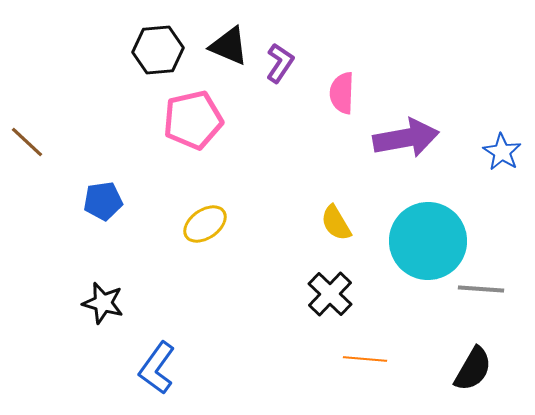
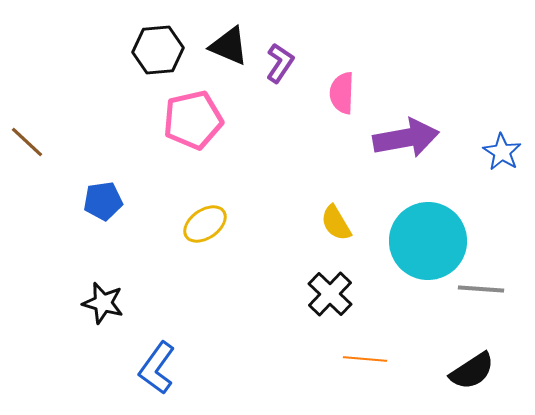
black semicircle: moved 1 px left, 2 px down; rotated 27 degrees clockwise
